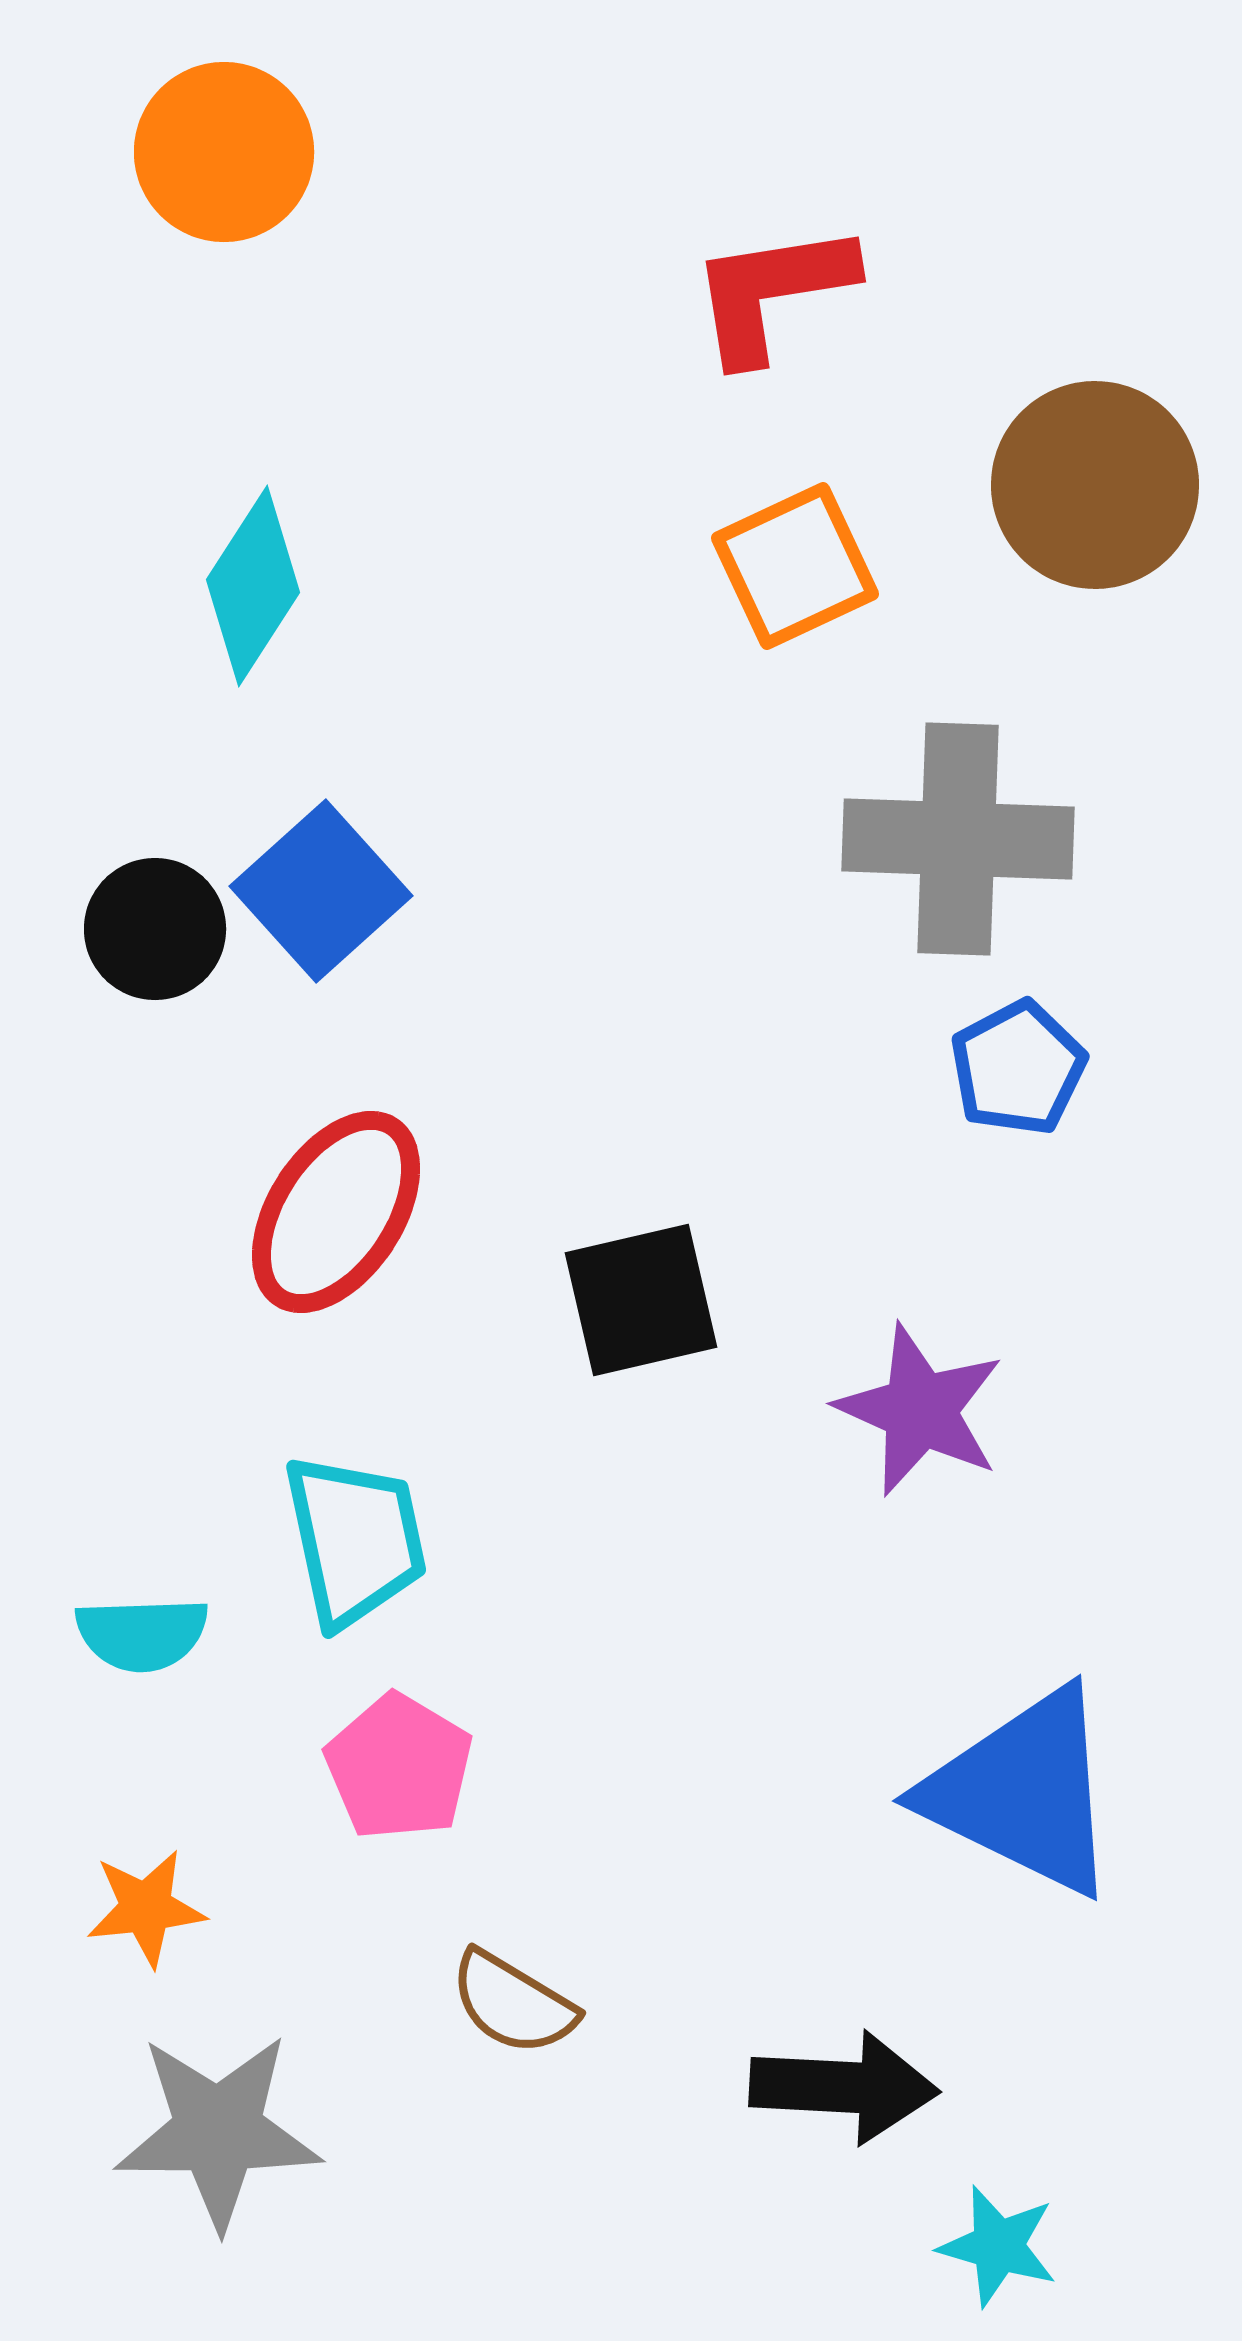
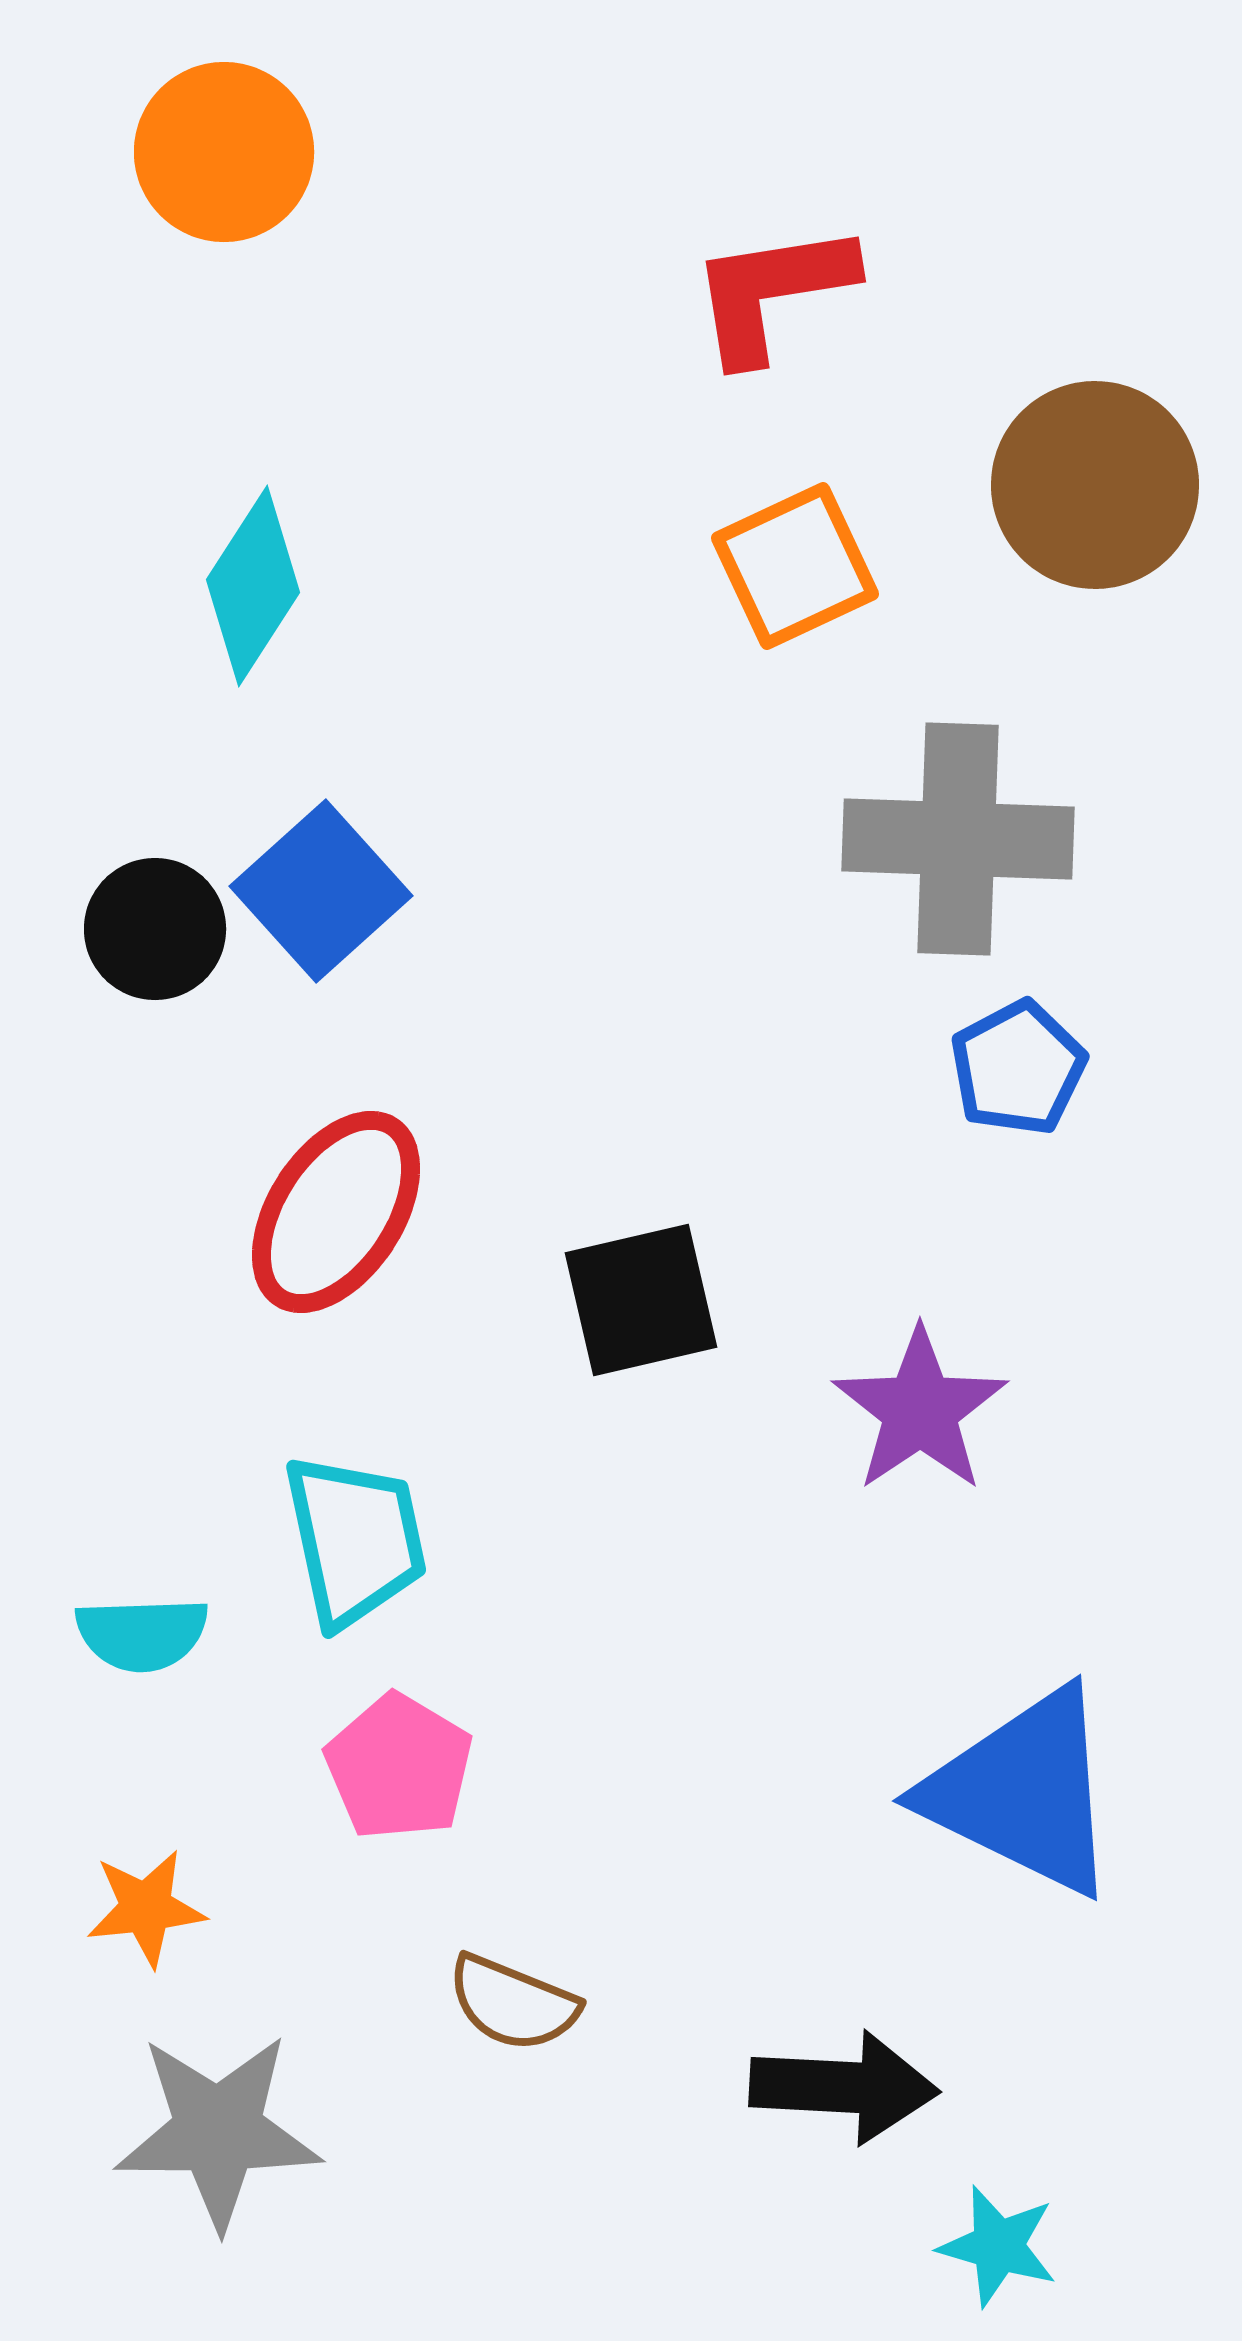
purple star: rotated 14 degrees clockwise
brown semicircle: rotated 9 degrees counterclockwise
